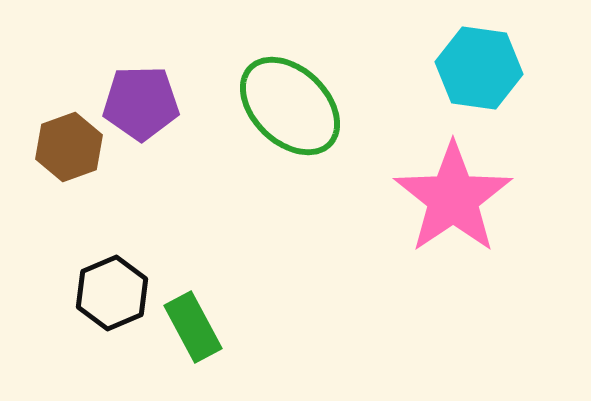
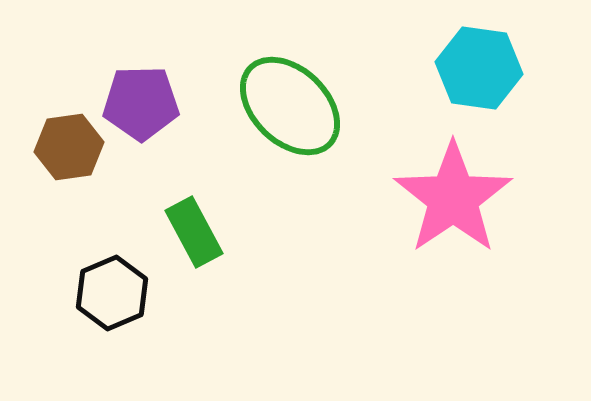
brown hexagon: rotated 12 degrees clockwise
green rectangle: moved 1 px right, 95 px up
